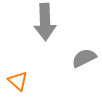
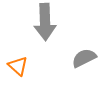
orange triangle: moved 15 px up
